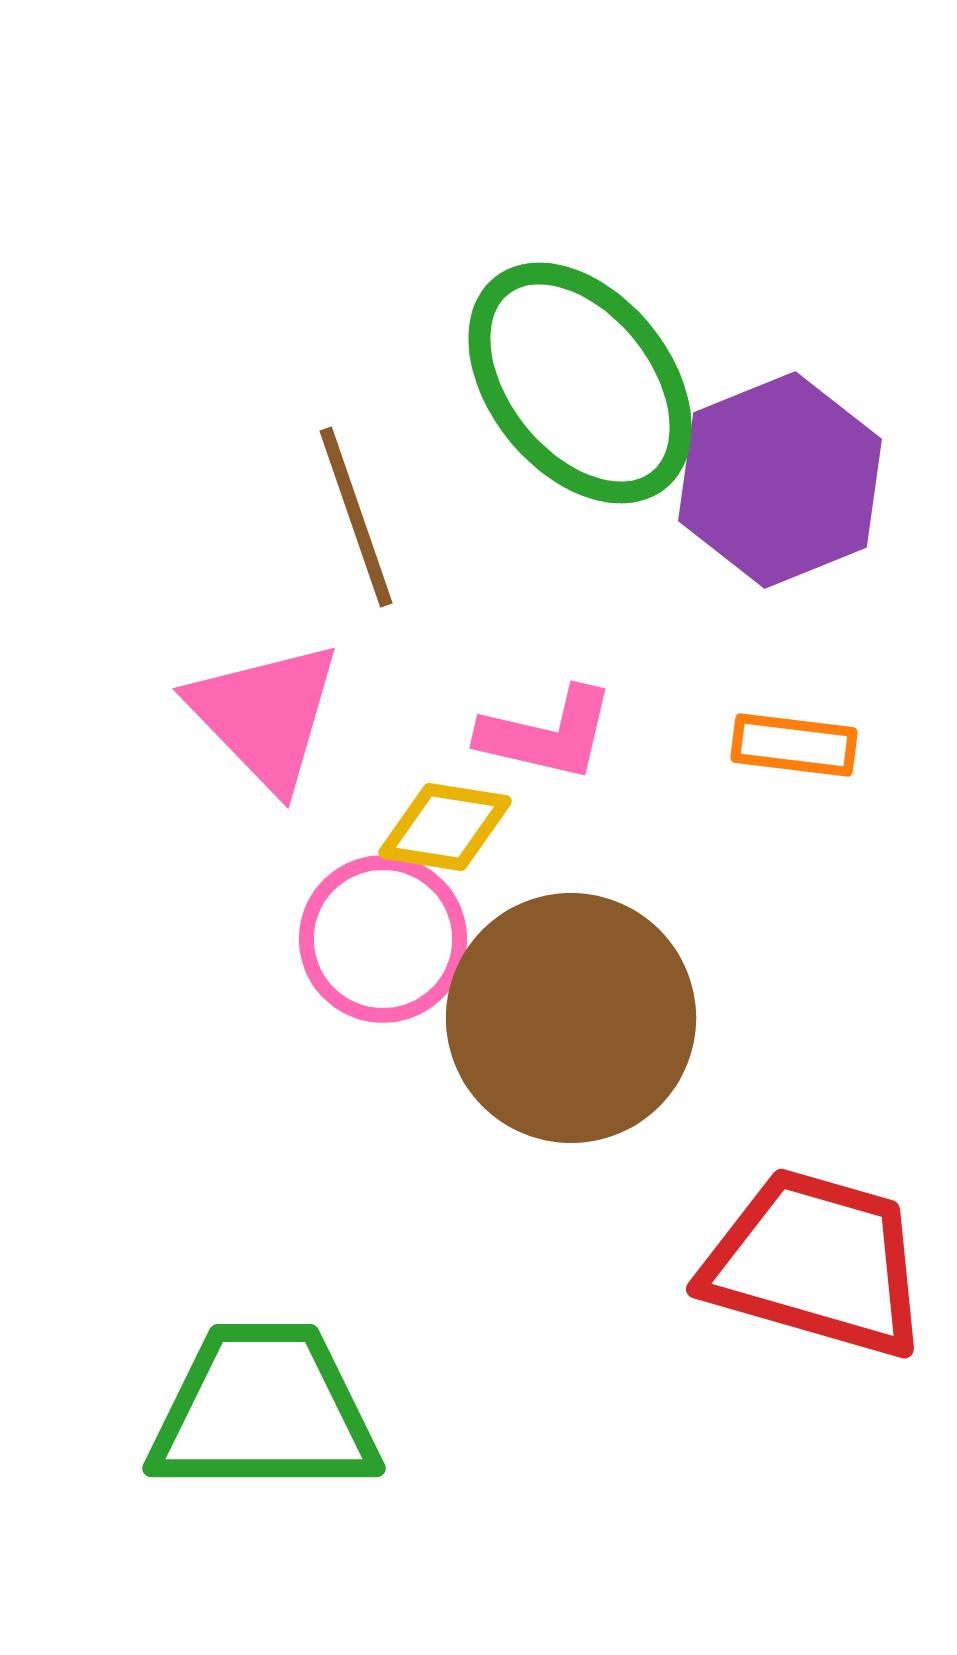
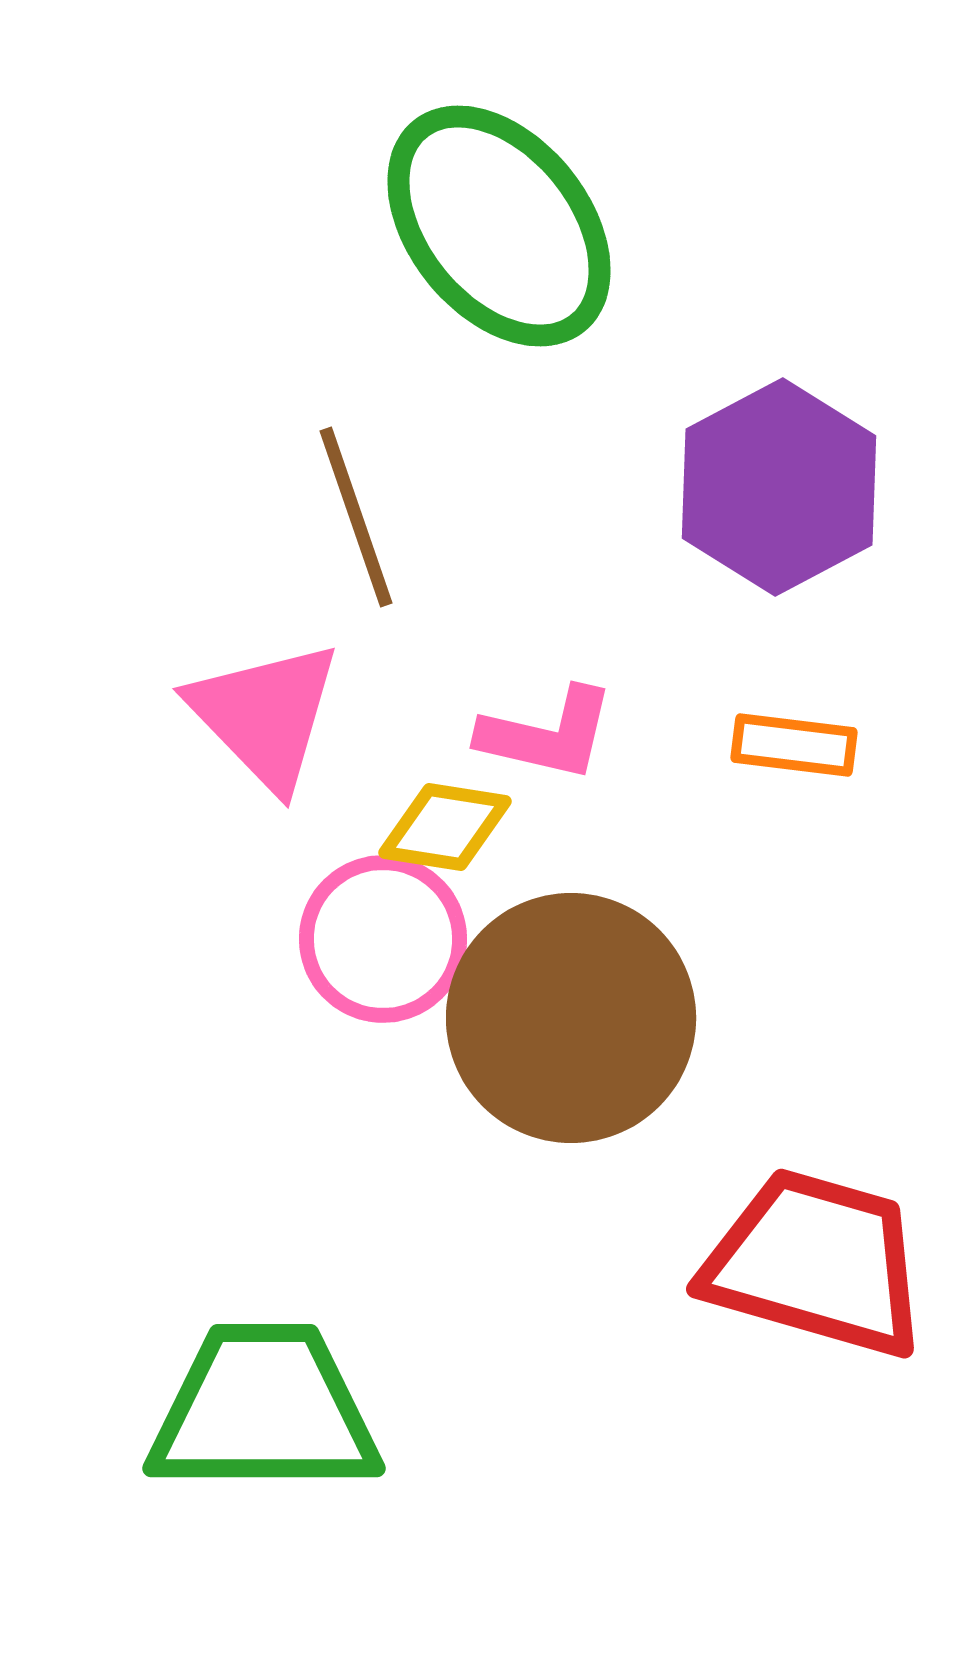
green ellipse: moved 81 px left, 157 px up
purple hexagon: moved 1 px left, 7 px down; rotated 6 degrees counterclockwise
